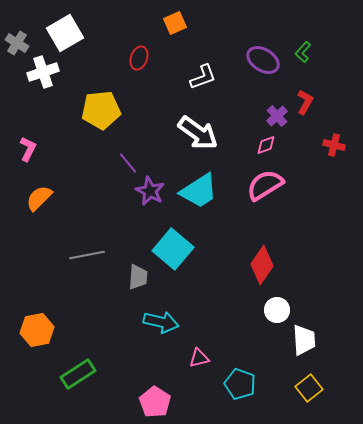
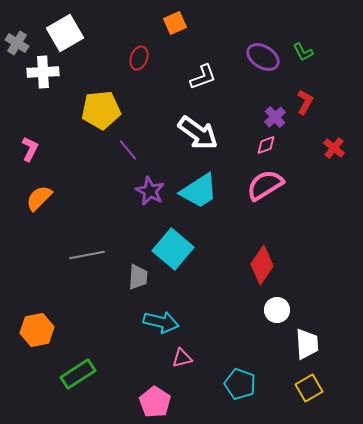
green L-shape: rotated 70 degrees counterclockwise
purple ellipse: moved 3 px up
white cross: rotated 16 degrees clockwise
purple cross: moved 2 px left, 1 px down
red cross: moved 3 px down; rotated 25 degrees clockwise
pink L-shape: moved 2 px right
purple line: moved 13 px up
white trapezoid: moved 3 px right, 4 px down
pink triangle: moved 17 px left
yellow square: rotated 8 degrees clockwise
